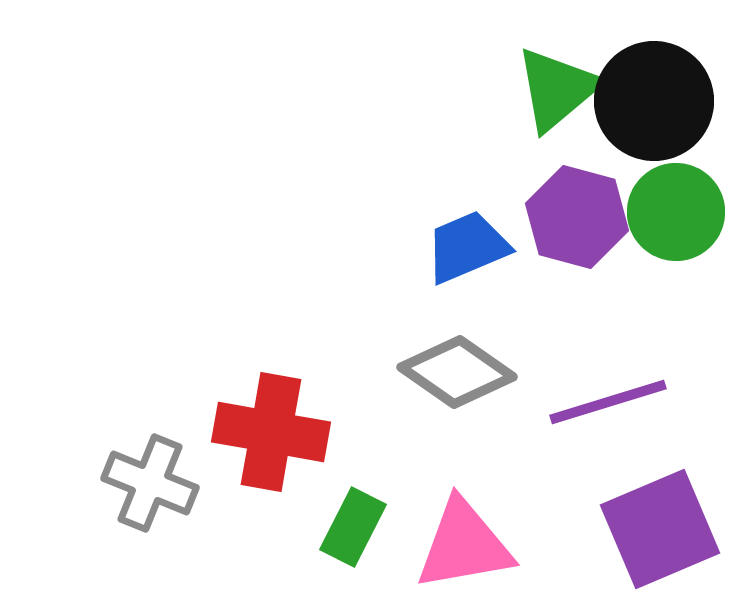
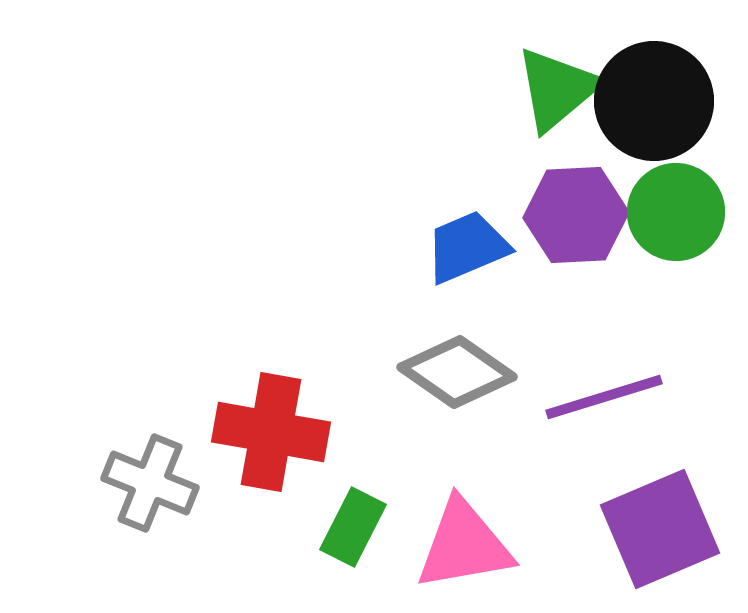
purple hexagon: moved 1 px left, 2 px up; rotated 18 degrees counterclockwise
purple line: moved 4 px left, 5 px up
